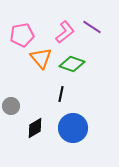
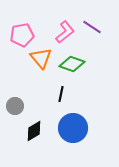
gray circle: moved 4 px right
black diamond: moved 1 px left, 3 px down
